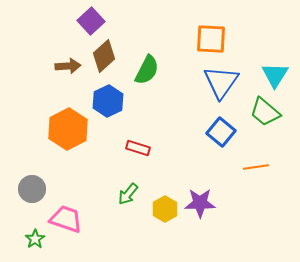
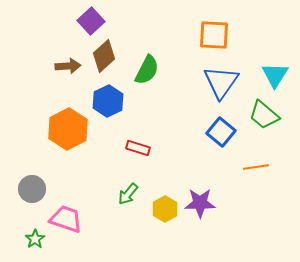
orange square: moved 3 px right, 4 px up
green trapezoid: moved 1 px left, 3 px down
